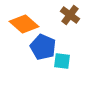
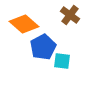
blue pentagon: rotated 20 degrees clockwise
